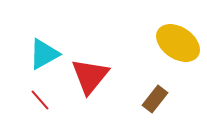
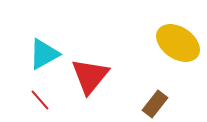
brown rectangle: moved 5 px down
